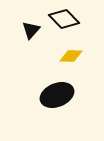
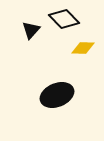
yellow diamond: moved 12 px right, 8 px up
